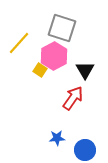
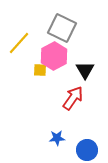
gray square: rotated 8 degrees clockwise
yellow square: rotated 32 degrees counterclockwise
blue circle: moved 2 px right
